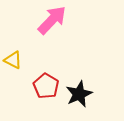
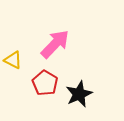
pink arrow: moved 3 px right, 24 px down
red pentagon: moved 1 px left, 3 px up
